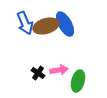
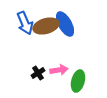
black cross: rotated 24 degrees clockwise
